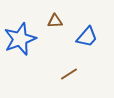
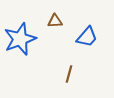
brown line: rotated 42 degrees counterclockwise
